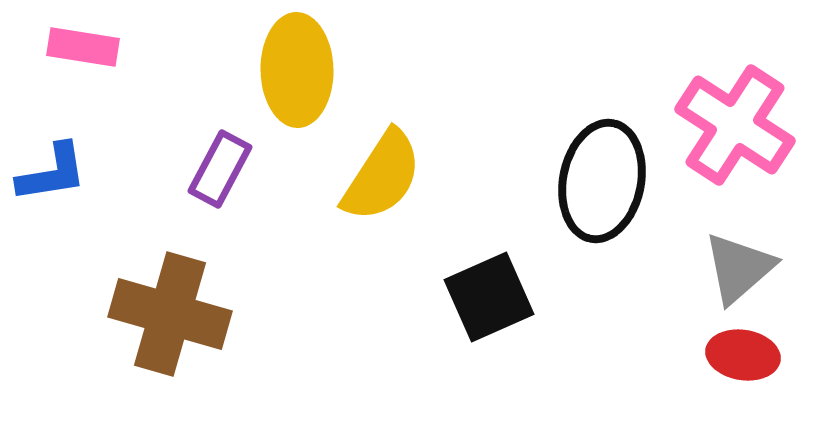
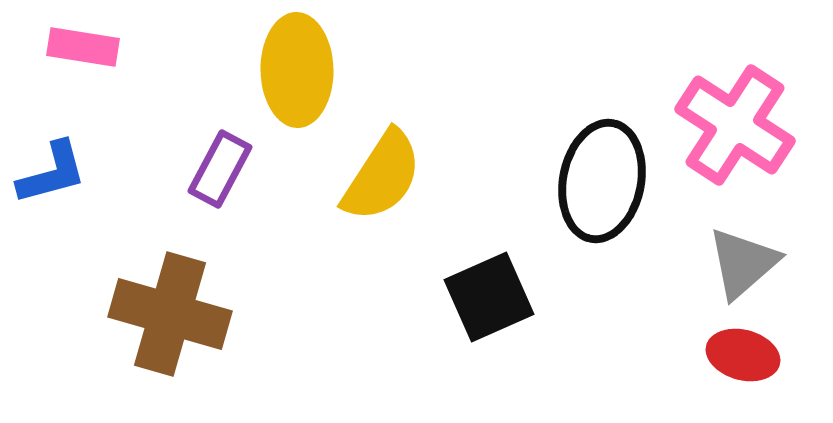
blue L-shape: rotated 6 degrees counterclockwise
gray triangle: moved 4 px right, 5 px up
red ellipse: rotated 6 degrees clockwise
